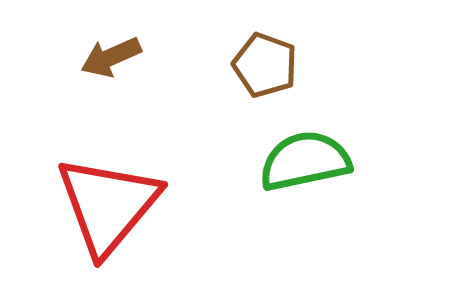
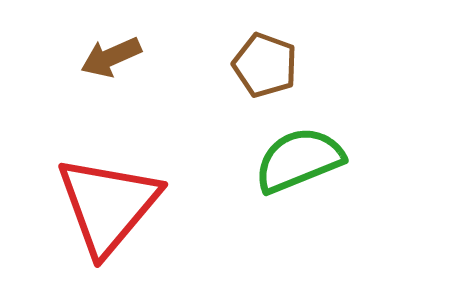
green semicircle: moved 6 px left, 1 px up; rotated 10 degrees counterclockwise
